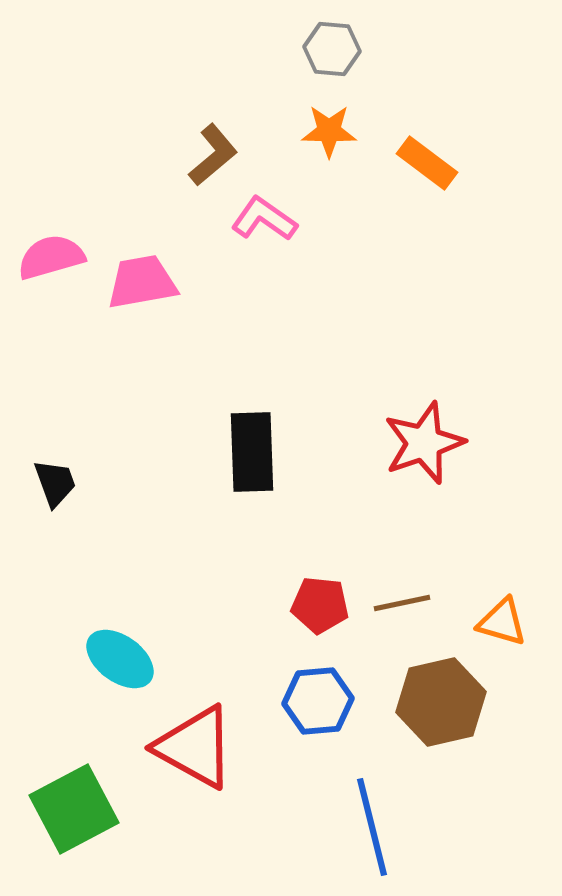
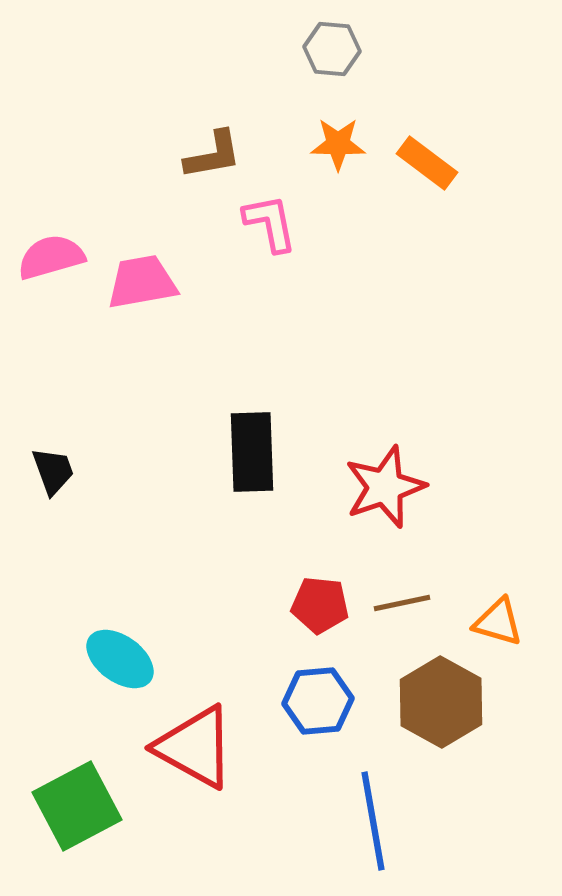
orange star: moved 9 px right, 13 px down
brown L-shape: rotated 30 degrees clockwise
pink L-shape: moved 6 px right, 4 px down; rotated 44 degrees clockwise
red star: moved 39 px left, 44 px down
black trapezoid: moved 2 px left, 12 px up
orange triangle: moved 4 px left
brown hexagon: rotated 18 degrees counterclockwise
green square: moved 3 px right, 3 px up
blue line: moved 1 px right, 6 px up; rotated 4 degrees clockwise
